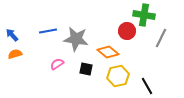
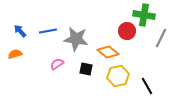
blue arrow: moved 8 px right, 4 px up
